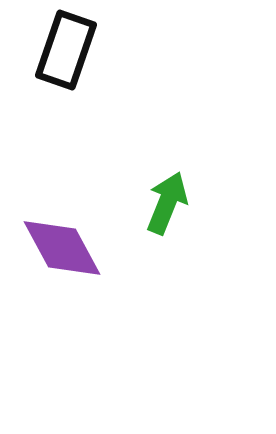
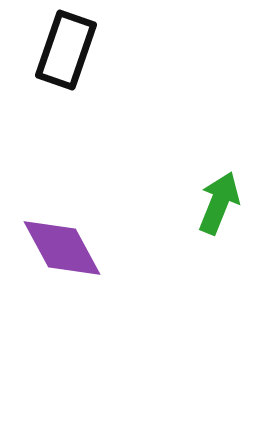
green arrow: moved 52 px right
